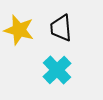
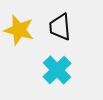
black trapezoid: moved 1 px left, 1 px up
